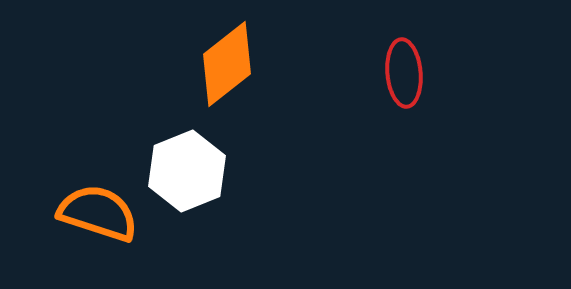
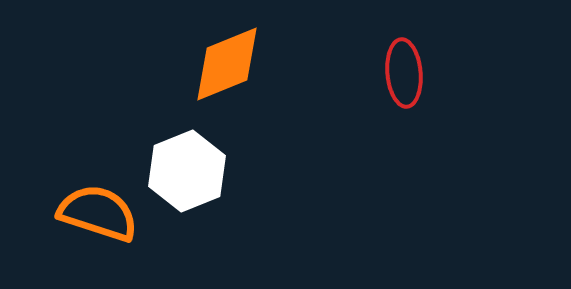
orange diamond: rotated 16 degrees clockwise
